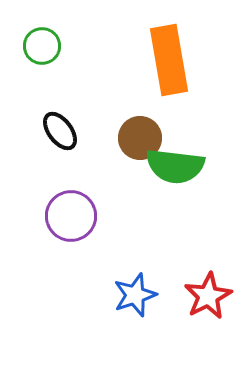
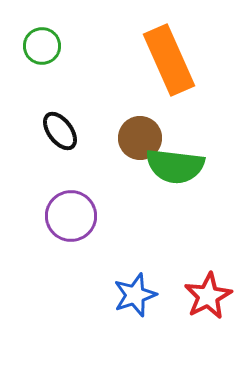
orange rectangle: rotated 14 degrees counterclockwise
